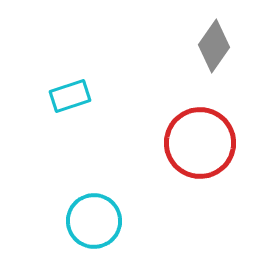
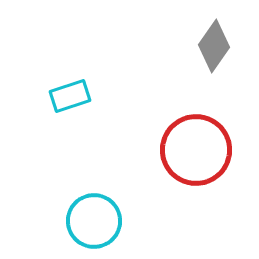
red circle: moved 4 px left, 7 px down
